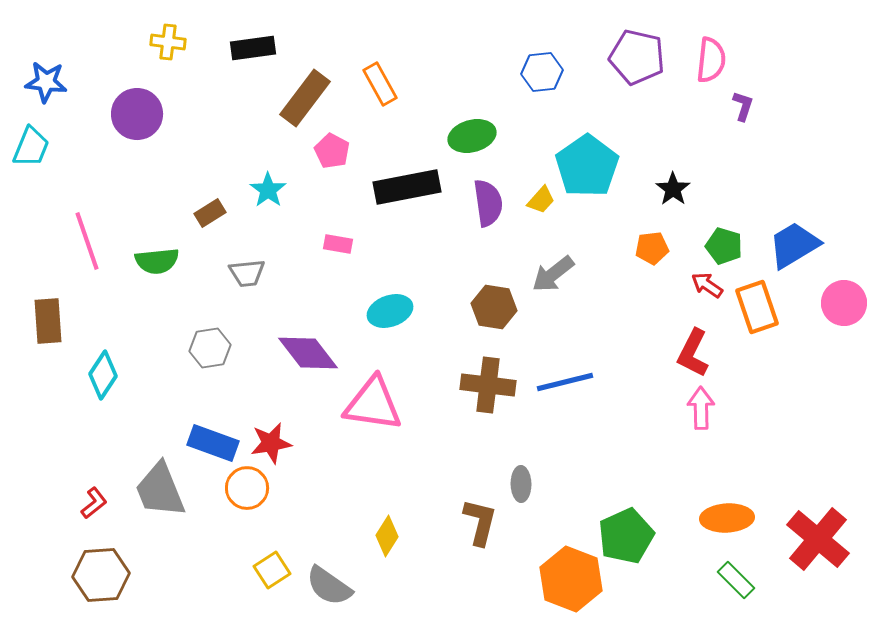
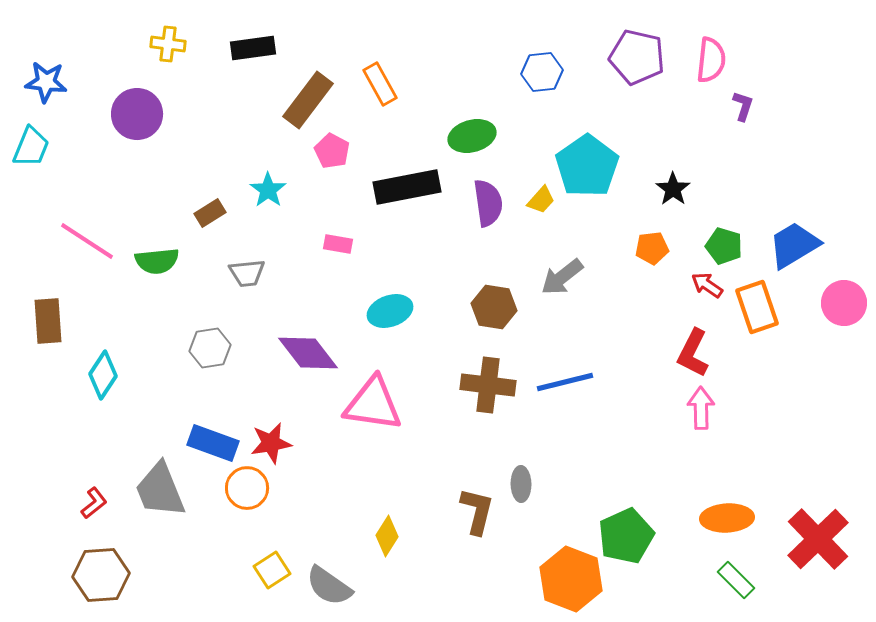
yellow cross at (168, 42): moved 2 px down
brown rectangle at (305, 98): moved 3 px right, 2 px down
pink line at (87, 241): rotated 38 degrees counterclockwise
gray arrow at (553, 274): moved 9 px right, 3 px down
brown L-shape at (480, 522): moved 3 px left, 11 px up
red cross at (818, 539): rotated 6 degrees clockwise
